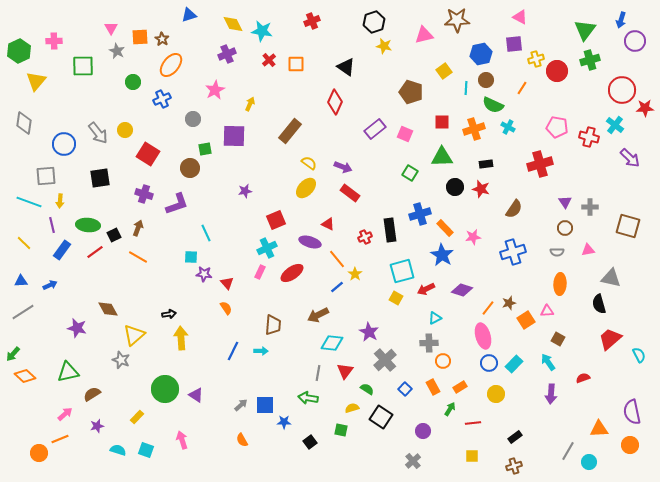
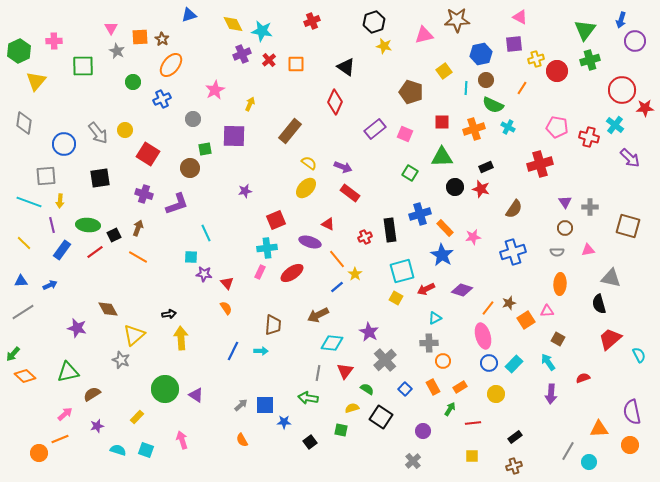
purple cross at (227, 54): moved 15 px right
black rectangle at (486, 164): moved 3 px down; rotated 16 degrees counterclockwise
cyan cross at (267, 248): rotated 18 degrees clockwise
